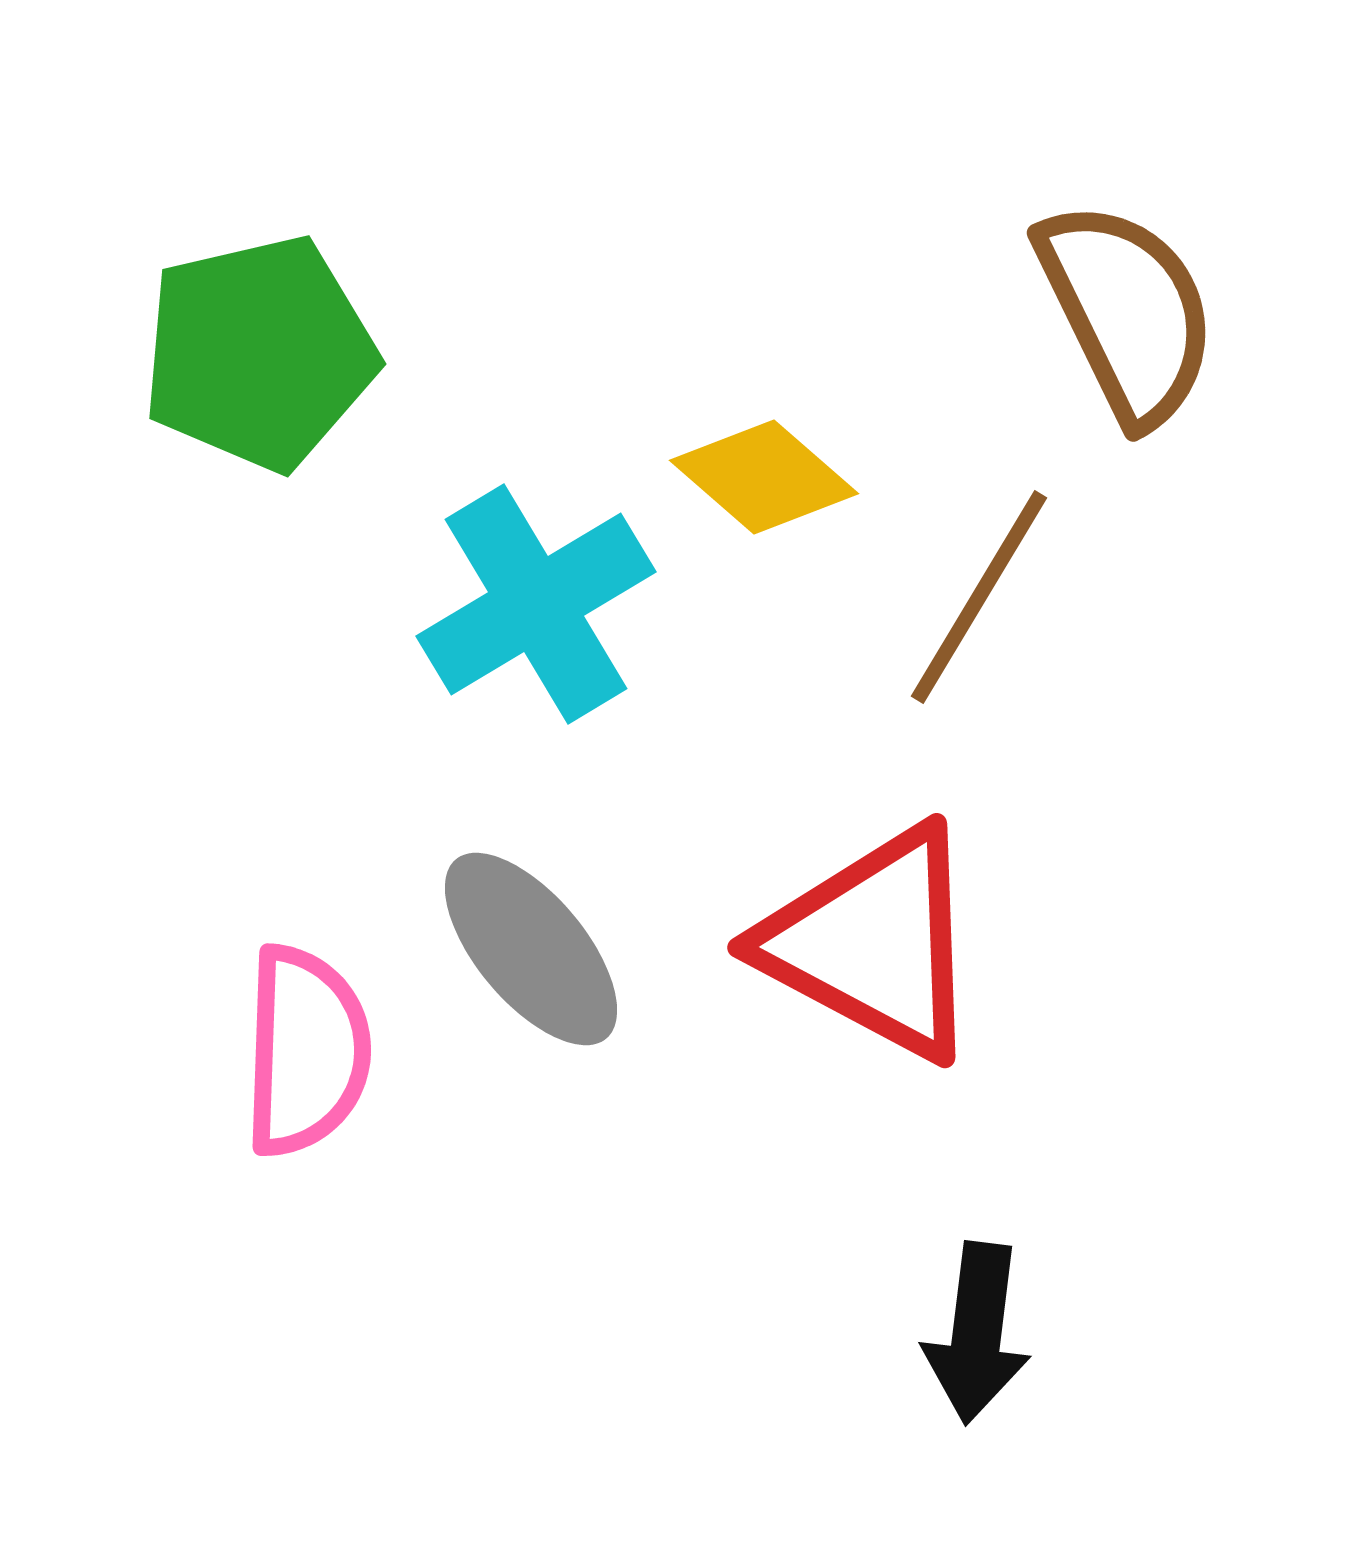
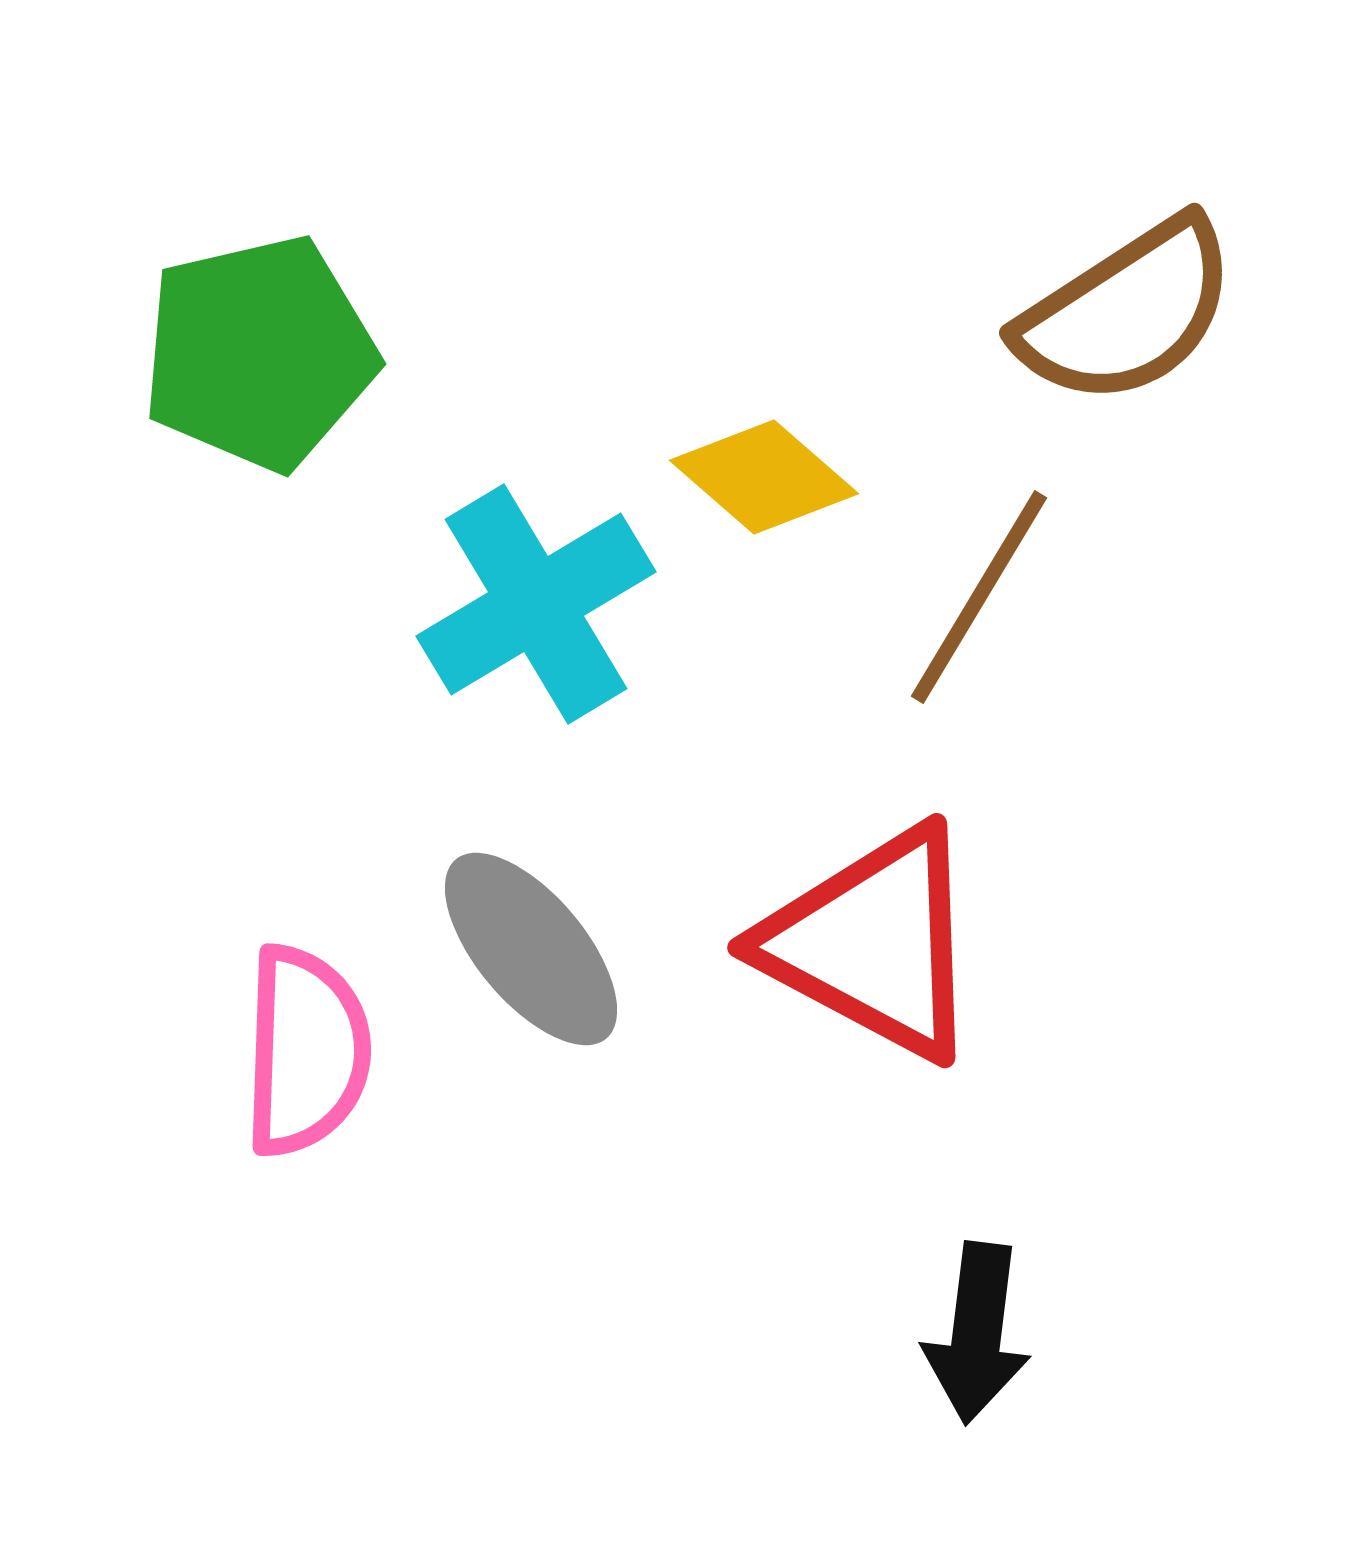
brown semicircle: rotated 83 degrees clockwise
